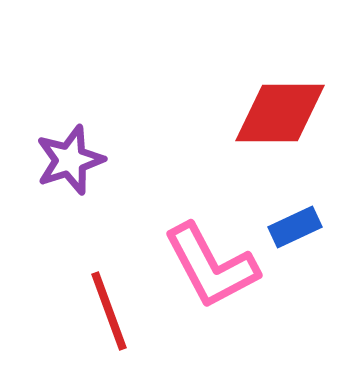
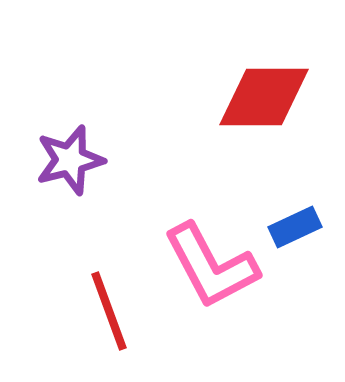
red diamond: moved 16 px left, 16 px up
purple star: rotated 4 degrees clockwise
